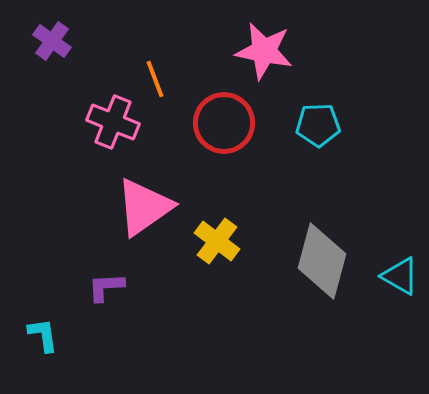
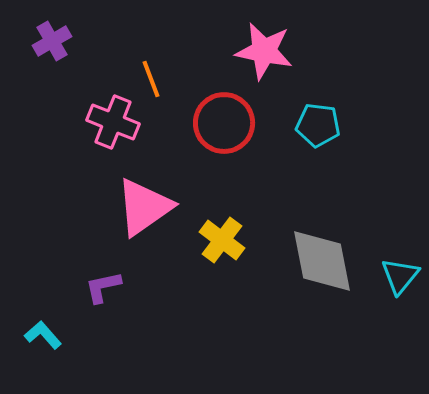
purple cross: rotated 24 degrees clockwise
orange line: moved 4 px left
cyan pentagon: rotated 9 degrees clockwise
yellow cross: moved 5 px right, 1 px up
gray diamond: rotated 26 degrees counterclockwise
cyan triangle: rotated 39 degrees clockwise
purple L-shape: moved 3 px left; rotated 9 degrees counterclockwise
cyan L-shape: rotated 33 degrees counterclockwise
